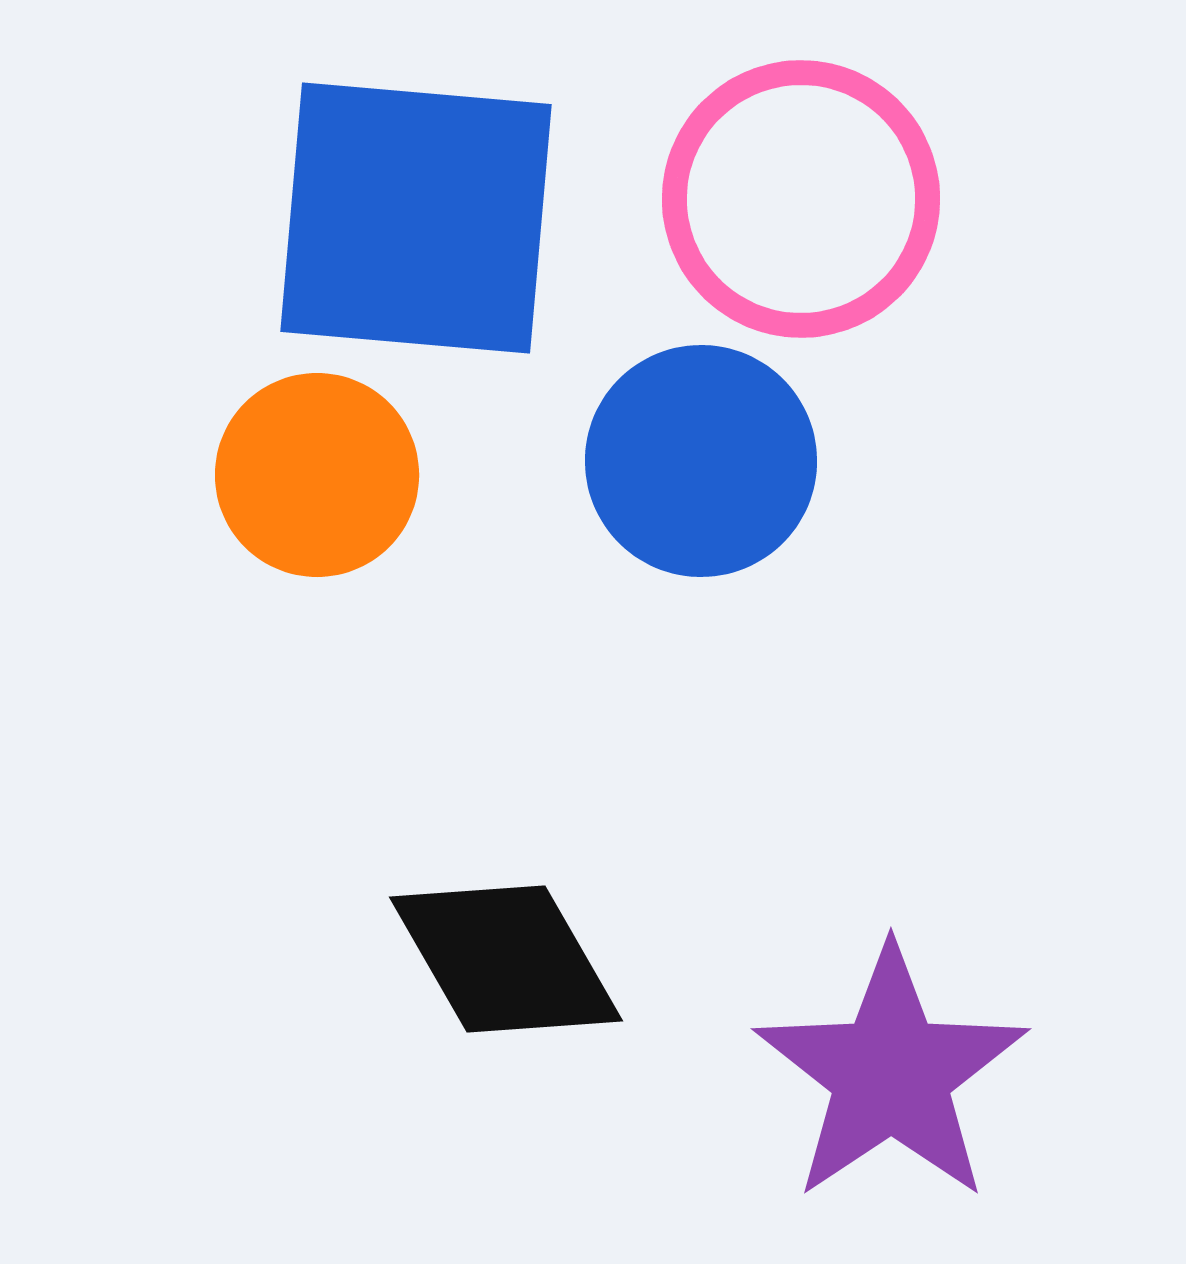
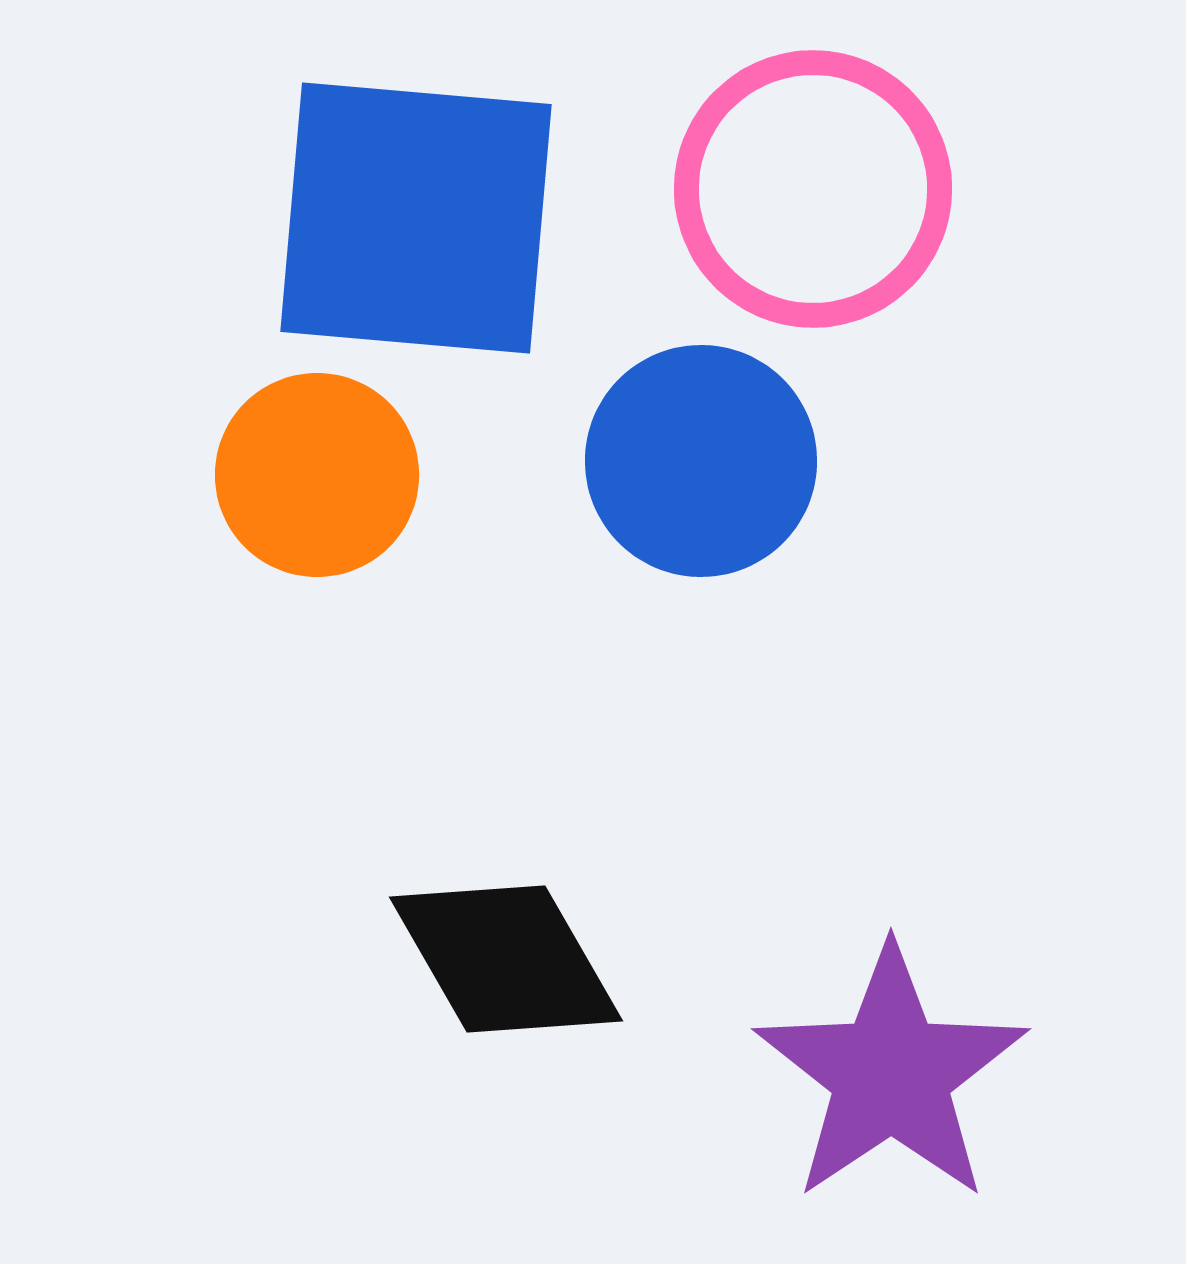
pink circle: moved 12 px right, 10 px up
